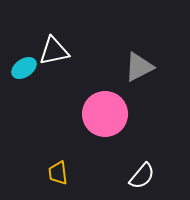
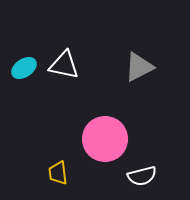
white triangle: moved 10 px right, 14 px down; rotated 24 degrees clockwise
pink circle: moved 25 px down
white semicircle: rotated 36 degrees clockwise
